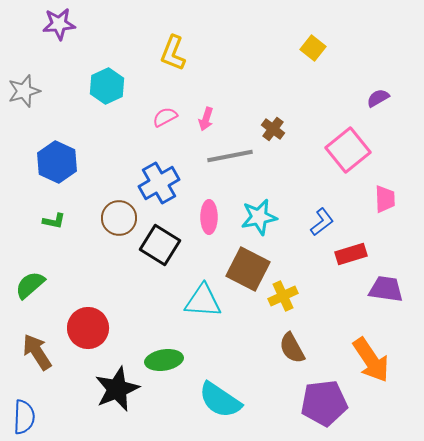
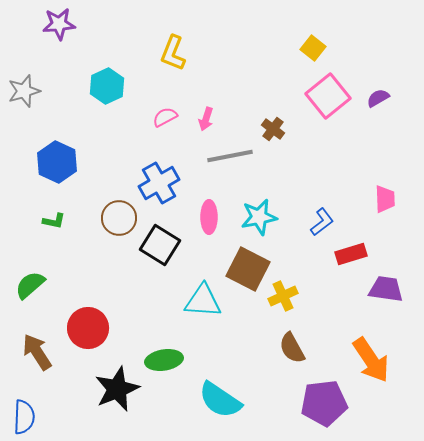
pink square: moved 20 px left, 54 px up
